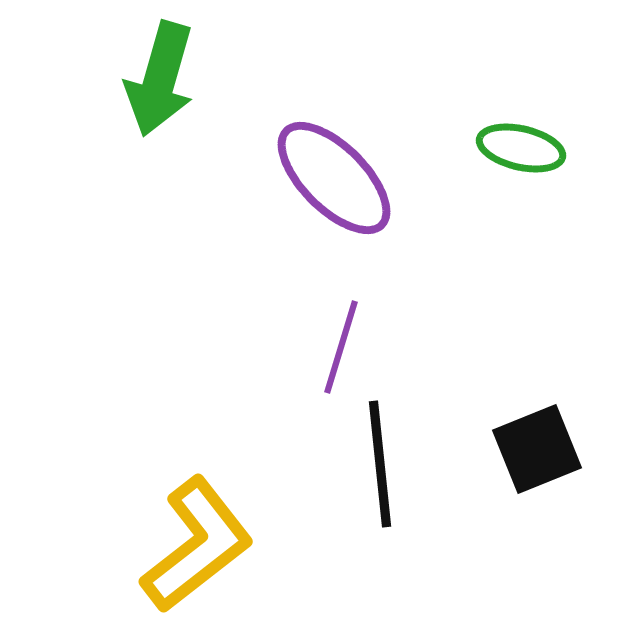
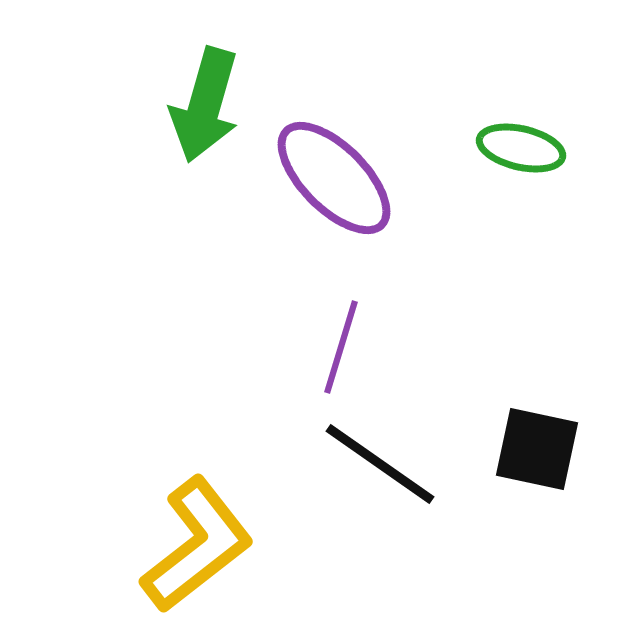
green arrow: moved 45 px right, 26 px down
black square: rotated 34 degrees clockwise
black line: rotated 49 degrees counterclockwise
